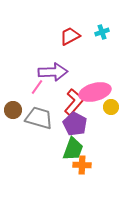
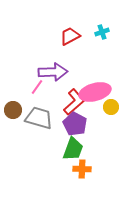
red L-shape: rotated 8 degrees clockwise
orange cross: moved 4 px down
